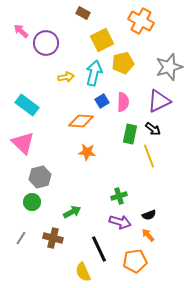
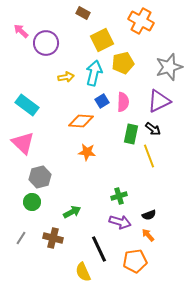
green rectangle: moved 1 px right
